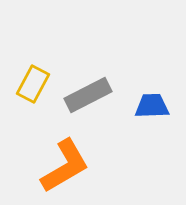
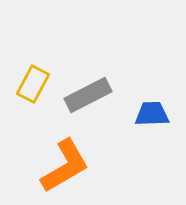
blue trapezoid: moved 8 px down
